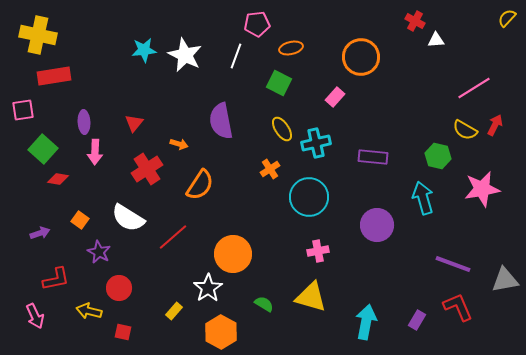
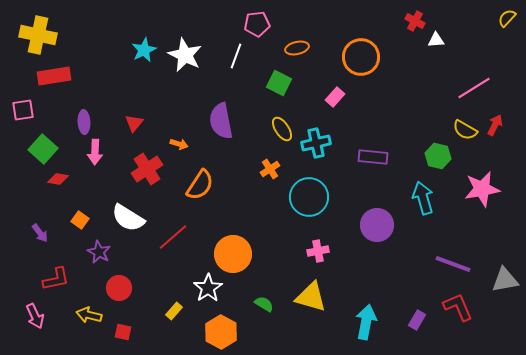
orange ellipse at (291, 48): moved 6 px right
cyan star at (144, 50): rotated 20 degrees counterclockwise
purple arrow at (40, 233): rotated 72 degrees clockwise
yellow arrow at (89, 311): moved 4 px down
